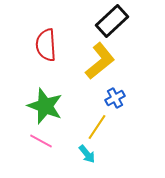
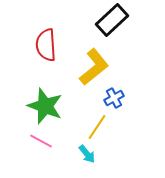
black rectangle: moved 1 px up
yellow L-shape: moved 6 px left, 6 px down
blue cross: moved 1 px left
